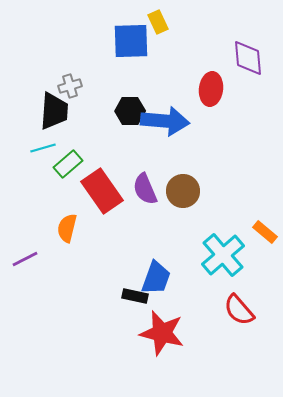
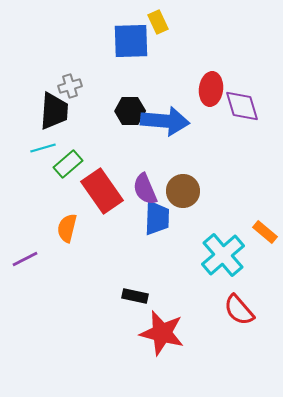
purple diamond: moved 6 px left, 48 px down; rotated 12 degrees counterclockwise
blue trapezoid: moved 1 px right, 60 px up; rotated 18 degrees counterclockwise
